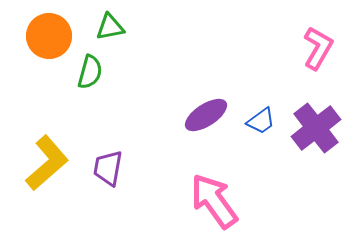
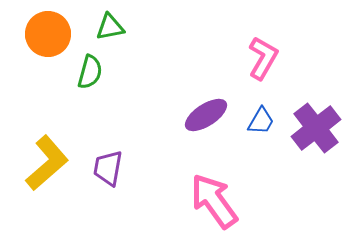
orange circle: moved 1 px left, 2 px up
pink L-shape: moved 55 px left, 10 px down
blue trapezoid: rotated 24 degrees counterclockwise
